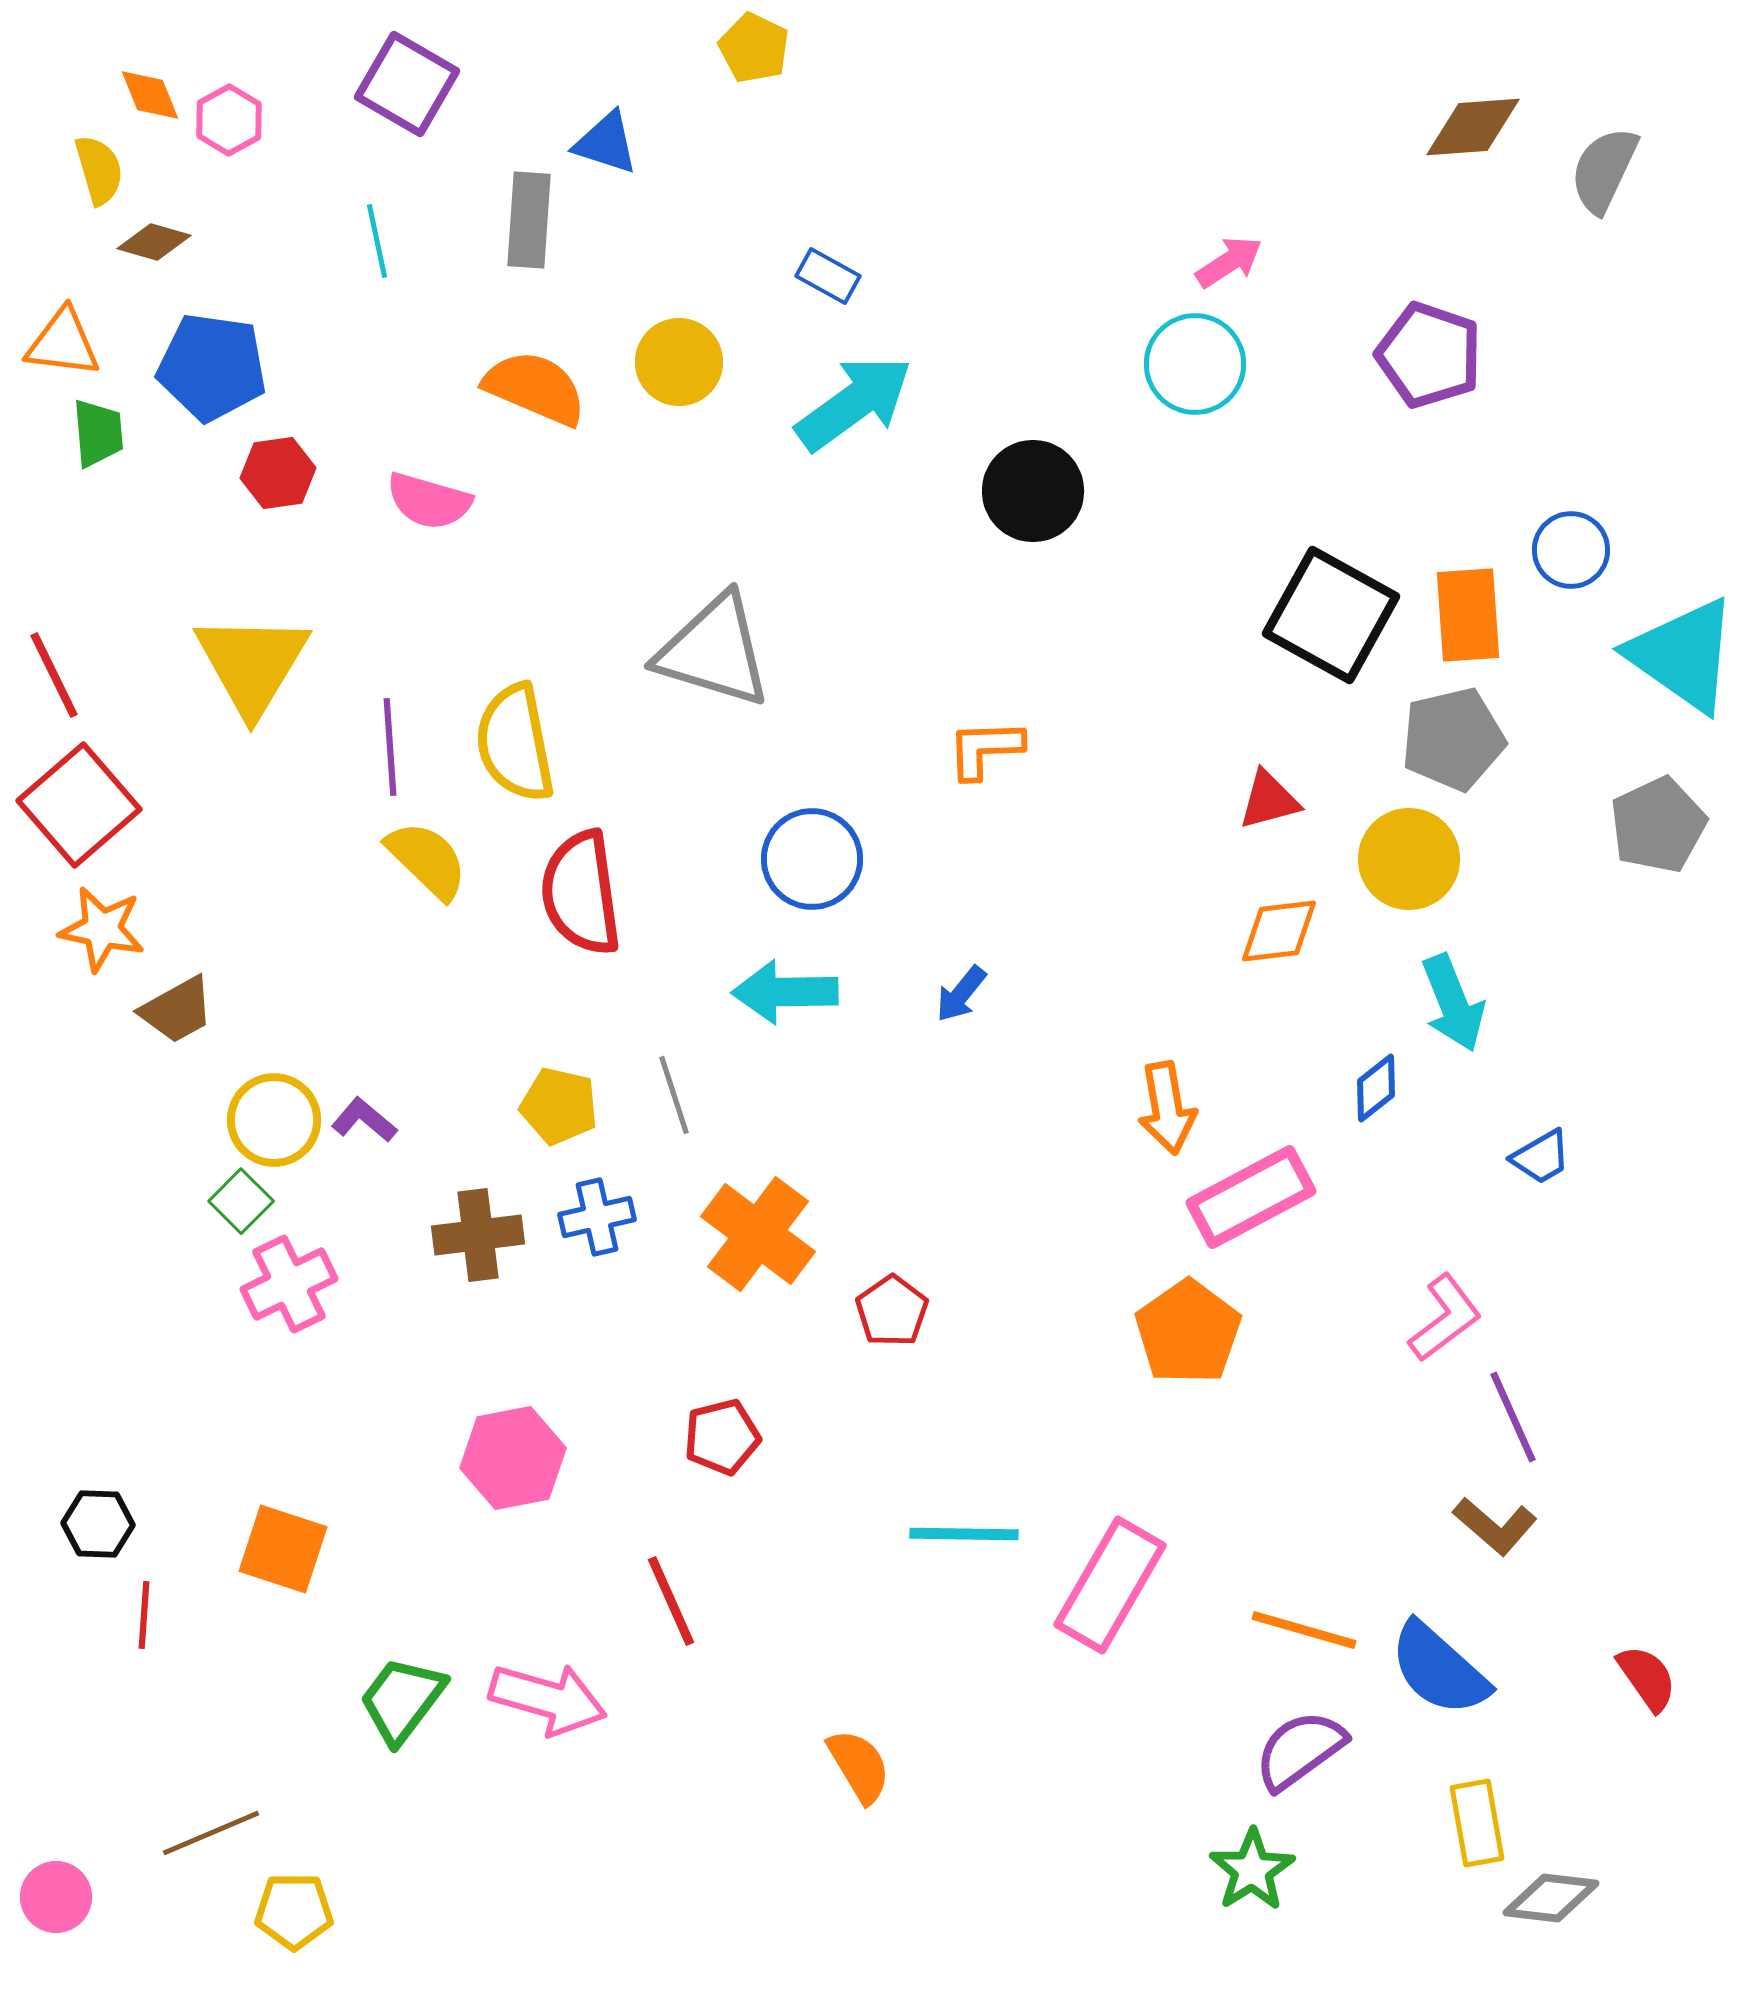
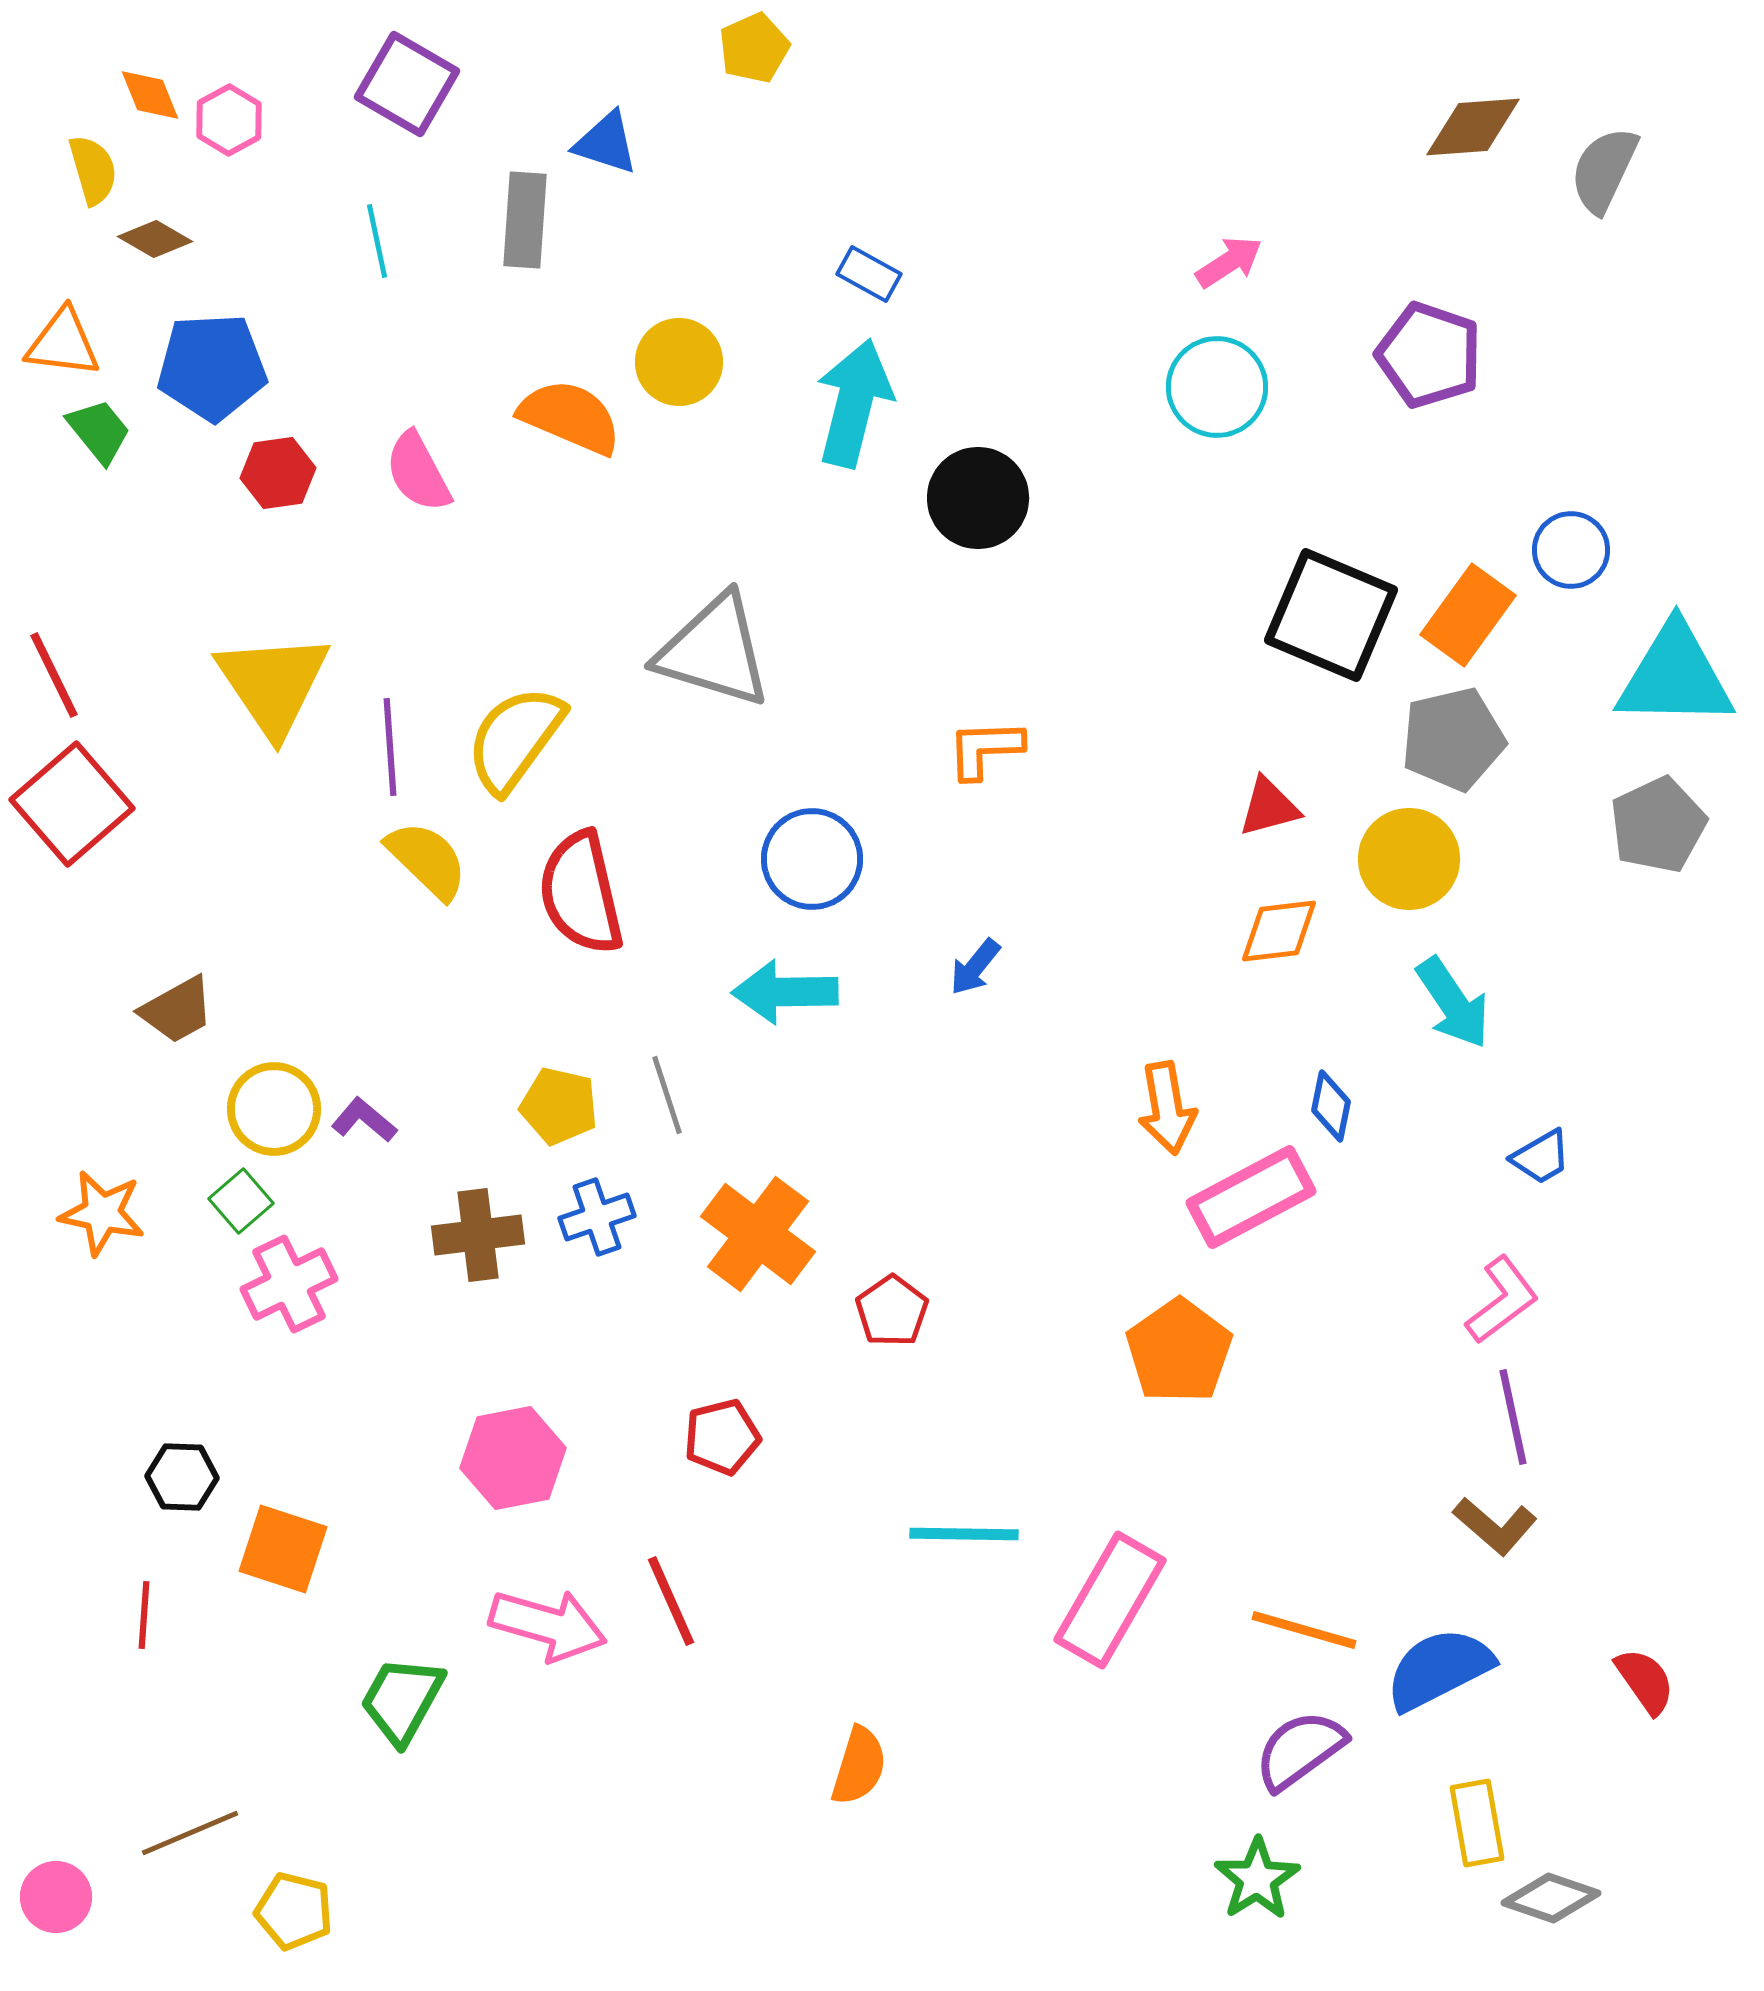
yellow pentagon at (754, 48): rotated 22 degrees clockwise
yellow semicircle at (99, 170): moved 6 px left
gray rectangle at (529, 220): moved 4 px left
brown diamond at (154, 242): moved 1 px right, 3 px up; rotated 14 degrees clockwise
blue rectangle at (828, 276): moved 41 px right, 2 px up
cyan circle at (1195, 364): moved 22 px right, 23 px down
blue pentagon at (212, 367): rotated 11 degrees counterclockwise
orange semicircle at (535, 388): moved 35 px right, 29 px down
cyan arrow at (854, 403): rotated 40 degrees counterclockwise
green trapezoid at (98, 433): moved 1 px right, 2 px up; rotated 34 degrees counterclockwise
black circle at (1033, 491): moved 55 px left, 7 px down
pink semicircle at (429, 501): moved 11 px left, 29 px up; rotated 46 degrees clockwise
black square at (1331, 615): rotated 6 degrees counterclockwise
orange rectangle at (1468, 615): rotated 40 degrees clockwise
cyan triangle at (1683, 655): moved 8 px left, 21 px down; rotated 34 degrees counterclockwise
yellow triangle at (252, 664): moved 21 px right, 20 px down; rotated 5 degrees counterclockwise
yellow semicircle at (515, 743): moved 4 px up; rotated 47 degrees clockwise
red triangle at (1269, 800): moved 7 px down
red square at (79, 805): moved 7 px left, 1 px up
red semicircle at (581, 893): rotated 5 degrees counterclockwise
orange star at (102, 929): moved 284 px down
blue arrow at (961, 994): moved 14 px right, 27 px up
cyan arrow at (1453, 1003): rotated 12 degrees counterclockwise
blue diamond at (1376, 1088): moved 45 px left, 18 px down; rotated 40 degrees counterclockwise
gray line at (674, 1095): moved 7 px left
yellow circle at (274, 1120): moved 11 px up
green square at (241, 1201): rotated 4 degrees clockwise
blue cross at (597, 1217): rotated 6 degrees counterclockwise
pink L-shape at (1445, 1318): moved 57 px right, 18 px up
orange pentagon at (1188, 1332): moved 9 px left, 19 px down
purple line at (1513, 1417): rotated 12 degrees clockwise
black hexagon at (98, 1524): moved 84 px right, 47 px up
pink rectangle at (1110, 1585): moved 15 px down
blue semicircle at (1439, 1669): rotated 111 degrees clockwise
red semicircle at (1647, 1678): moved 2 px left, 3 px down
pink arrow at (548, 1699): moved 74 px up
green trapezoid at (402, 1700): rotated 8 degrees counterclockwise
orange semicircle at (859, 1766): rotated 48 degrees clockwise
brown line at (211, 1833): moved 21 px left
green star at (1252, 1870): moved 5 px right, 9 px down
gray diamond at (1551, 1898): rotated 12 degrees clockwise
yellow pentagon at (294, 1911): rotated 14 degrees clockwise
